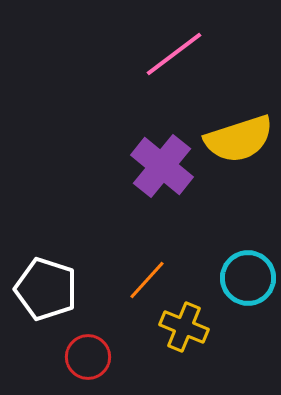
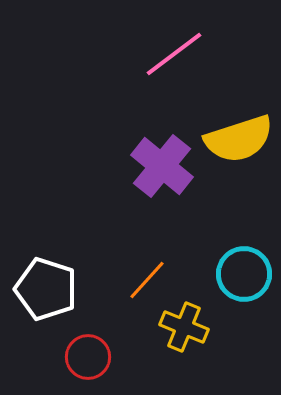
cyan circle: moved 4 px left, 4 px up
